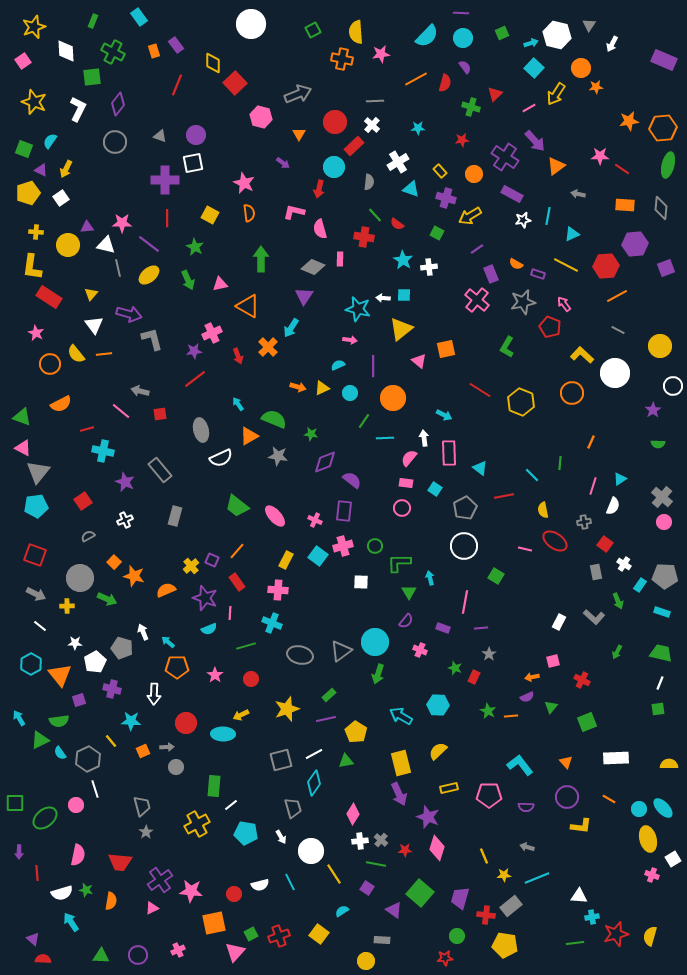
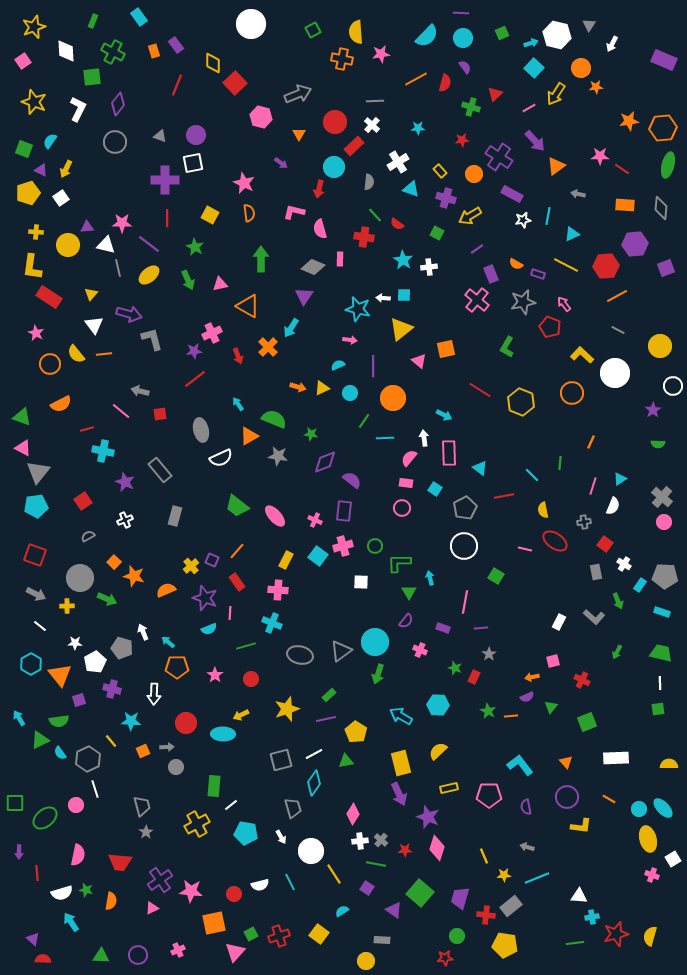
purple cross at (505, 157): moved 6 px left
purple arrow at (283, 163): moved 2 px left
white line at (660, 683): rotated 24 degrees counterclockwise
purple semicircle at (526, 807): rotated 77 degrees clockwise
